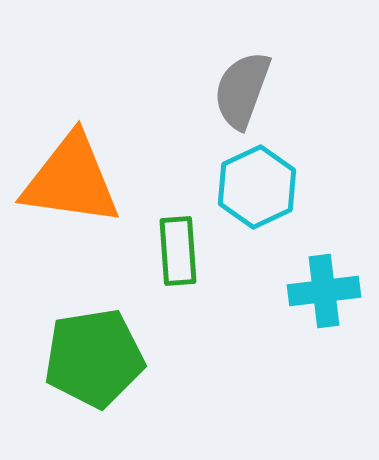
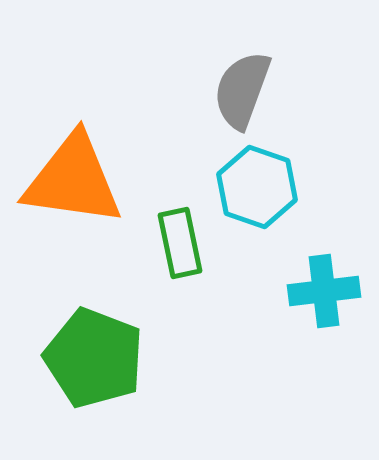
orange triangle: moved 2 px right
cyan hexagon: rotated 16 degrees counterclockwise
green rectangle: moved 2 px right, 8 px up; rotated 8 degrees counterclockwise
green pentagon: rotated 30 degrees clockwise
